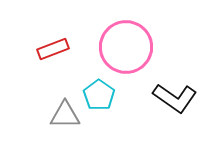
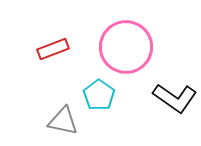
gray triangle: moved 2 px left, 6 px down; rotated 12 degrees clockwise
